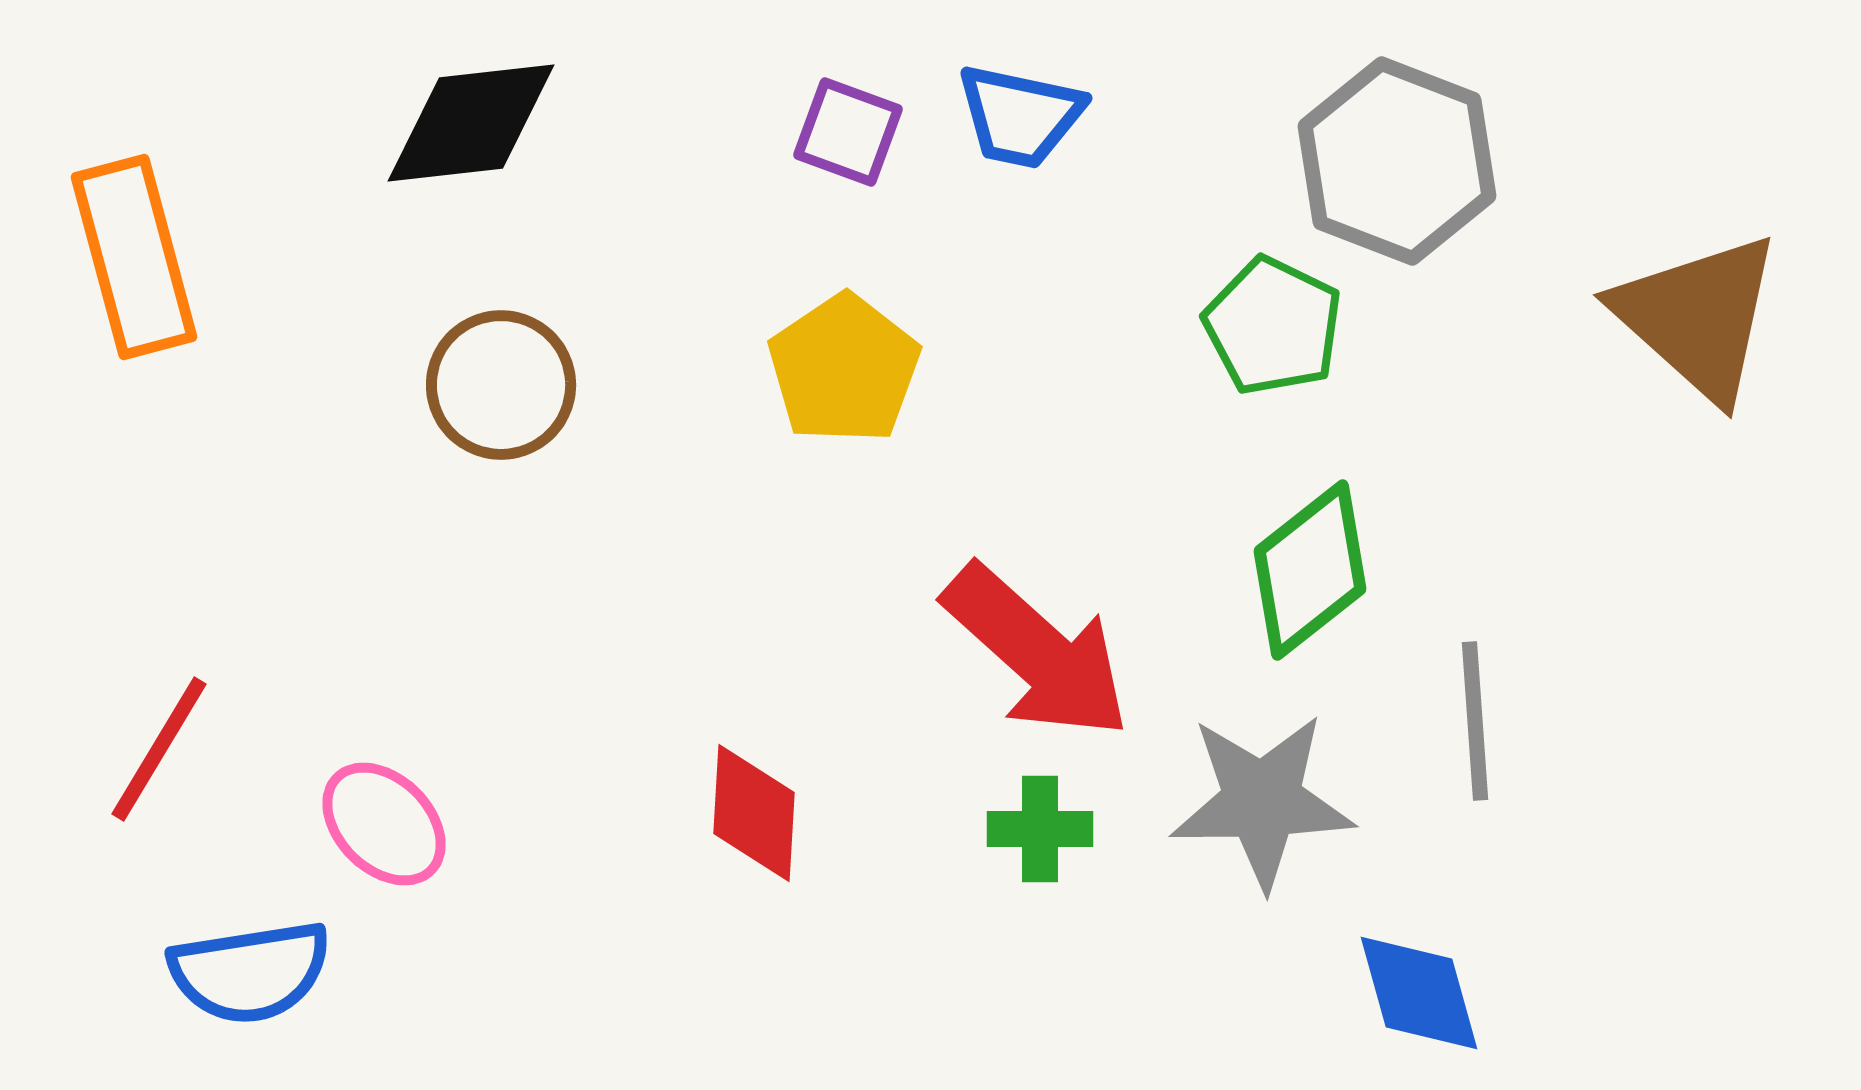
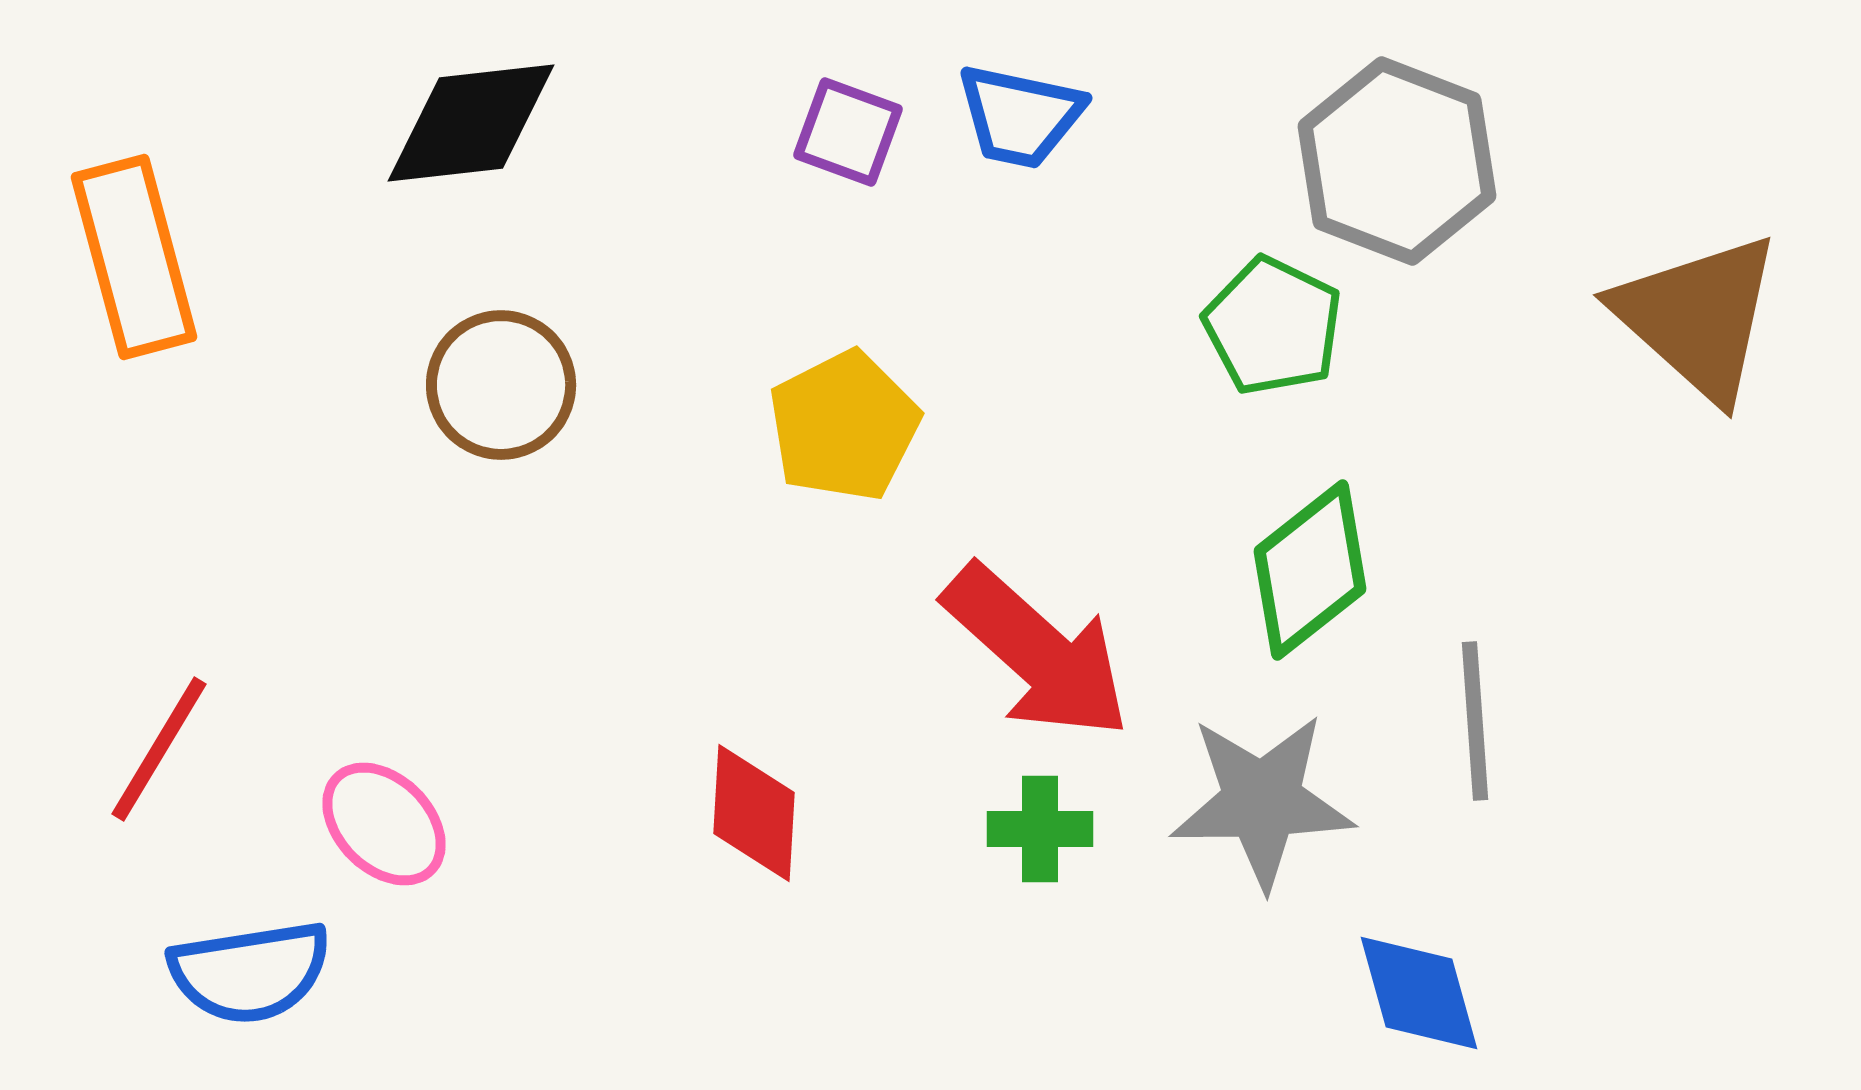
yellow pentagon: moved 57 px down; rotated 7 degrees clockwise
